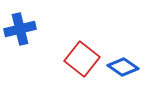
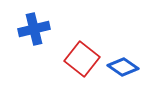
blue cross: moved 14 px right
